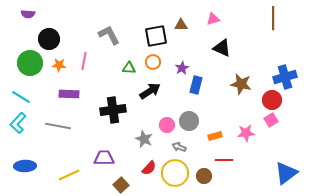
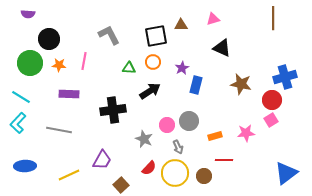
gray line: moved 1 px right, 4 px down
gray arrow: moved 1 px left; rotated 136 degrees counterclockwise
purple trapezoid: moved 2 px left, 2 px down; rotated 120 degrees clockwise
